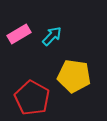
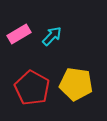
yellow pentagon: moved 2 px right, 8 px down
red pentagon: moved 10 px up
